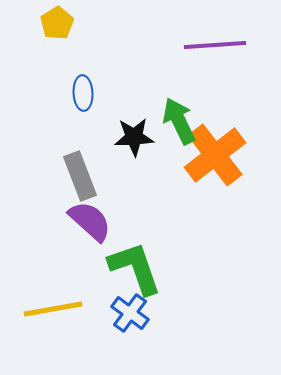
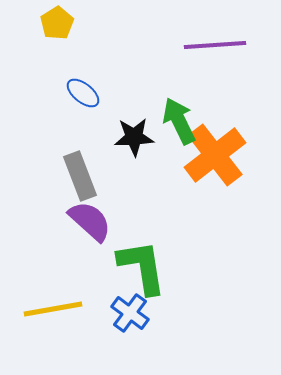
blue ellipse: rotated 48 degrees counterclockwise
green L-shape: moved 7 px right, 1 px up; rotated 10 degrees clockwise
